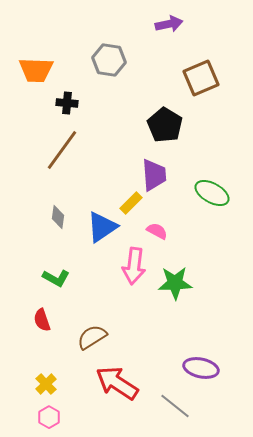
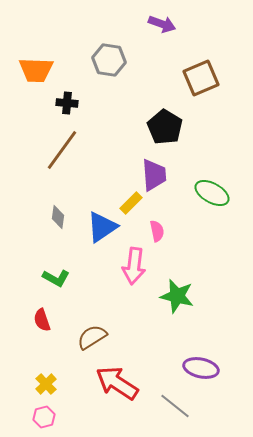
purple arrow: moved 7 px left; rotated 32 degrees clockwise
black pentagon: moved 2 px down
pink semicircle: rotated 50 degrees clockwise
green star: moved 2 px right, 13 px down; rotated 16 degrees clockwise
pink hexagon: moved 5 px left; rotated 15 degrees clockwise
